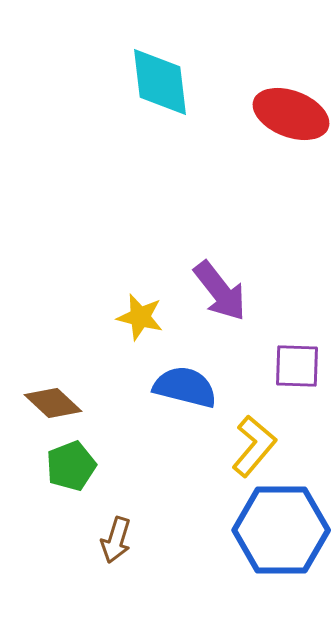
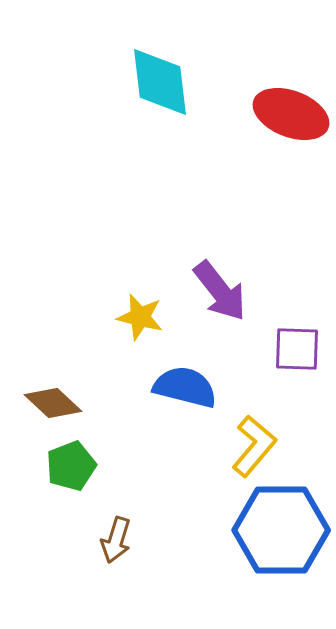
purple square: moved 17 px up
